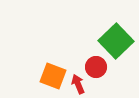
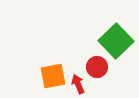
red circle: moved 1 px right
orange square: rotated 32 degrees counterclockwise
